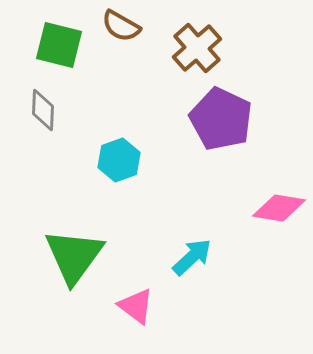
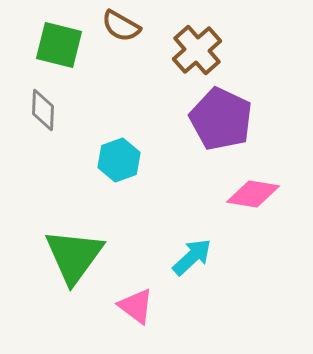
brown cross: moved 2 px down
pink diamond: moved 26 px left, 14 px up
